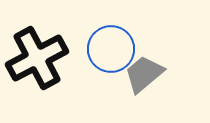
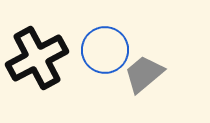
blue circle: moved 6 px left, 1 px down
